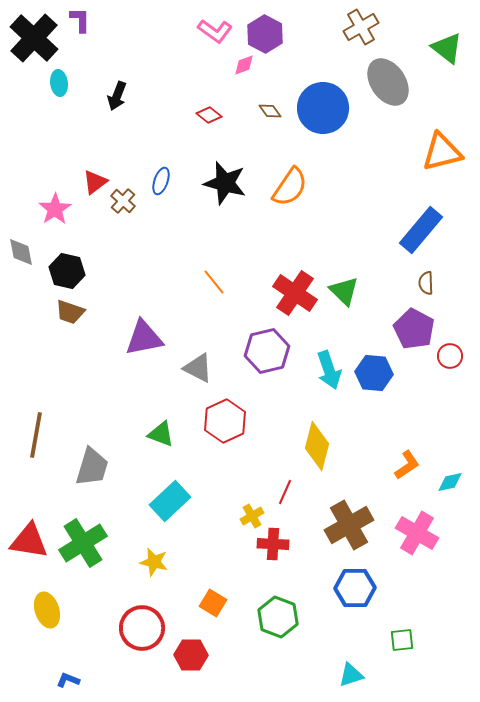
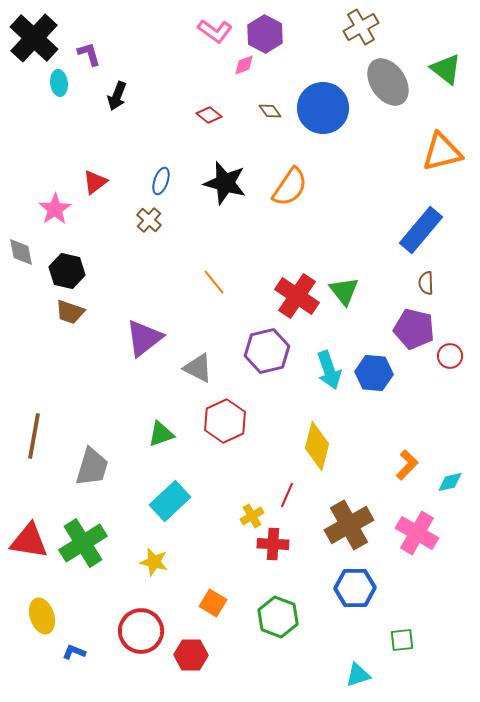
purple L-shape at (80, 20): moved 9 px right, 34 px down; rotated 16 degrees counterclockwise
green triangle at (447, 48): moved 1 px left, 21 px down
brown cross at (123, 201): moved 26 px right, 19 px down
green triangle at (344, 291): rotated 8 degrees clockwise
red cross at (295, 293): moved 2 px right, 3 px down
purple pentagon at (414, 329): rotated 15 degrees counterclockwise
purple triangle at (144, 338): rotated 27 degrees counterclockwise
green triangle at (161, 434): rotated 40 degrees counterclockwise
brown line at (36, 435): moved 2 px left, 1 px down
orange L-shape at (407, 465): rotated 12 degrees counterclockwise
red line at (285, 492): moved 2 px right, 3 px down
yellow ellipse at (47, 610): moved 5 px left, 6 px down
red circle at (142, 628): moved 1 px left, 3 px down
cyan triangle at (351, 675): moved 7 px right
blue L-shape at (68, 680): moved 6 px right, 28 px up
